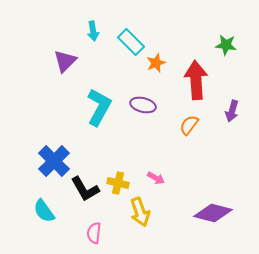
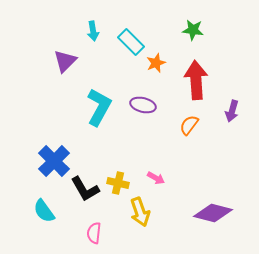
green star: moved 33 px left, 15 px up
